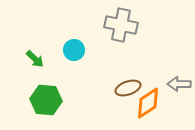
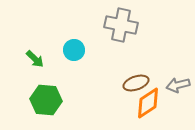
gray arrow: moved 1 px left, 1 px down; rotated 15 degrees counterclockwise
brown ellipse: moved 8 px right, 5 px up
